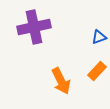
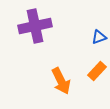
purple cross: moved 1 px right, 1 px up
